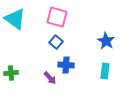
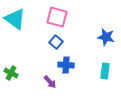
blue star: moved 4 px up; rotated 18 degrees counterclockwise
green cross: rotated 32 degrees clockwise
purple arrow: moved 4 px down
